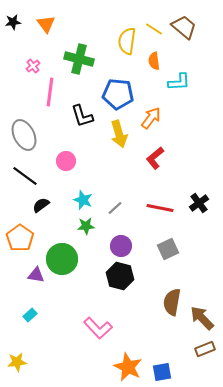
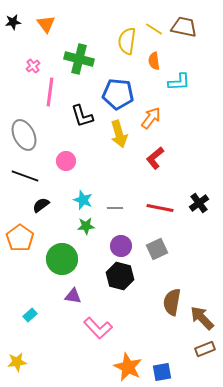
brown trapezoid: rotated 28 degrees counterclockwise
black line: rotated 16 degrees counterclockwise
gray line: rotated 42 degrees clockwise
gray square: moved 11 px left
purple triangle: moved 37 px right, 21 px down
